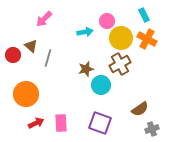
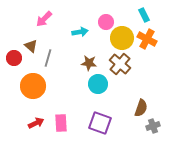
pink circle: moved 1 px left, 1 px down
cyan arrow: moved 5 px left
yellow circle: moved 1 px right
red circle: moved 1 px right, 3 px down
brown cross: rotated 20 degrees counterclockwise
brown star: moved 3 px right, 6 px up; rotated 21 degrees clockwise
cyan circle: moved 3 px left, 1 px up
orange circle: moved 7 px right, 8 px up
brown semicircle: moved 1 px right, 1 px up; rotated 36 degrees counterclockwise
gray cross: moved 1 px right, 3 px up
